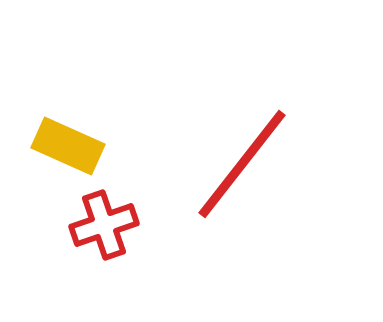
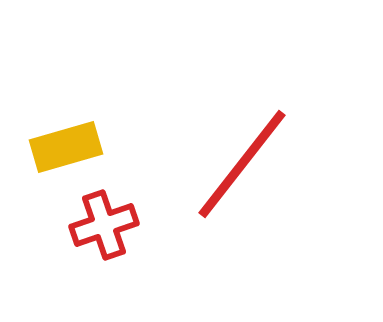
yellow rectangle: moved 2 px left, 1 px down; rotated 40 degrees counterclockwise
